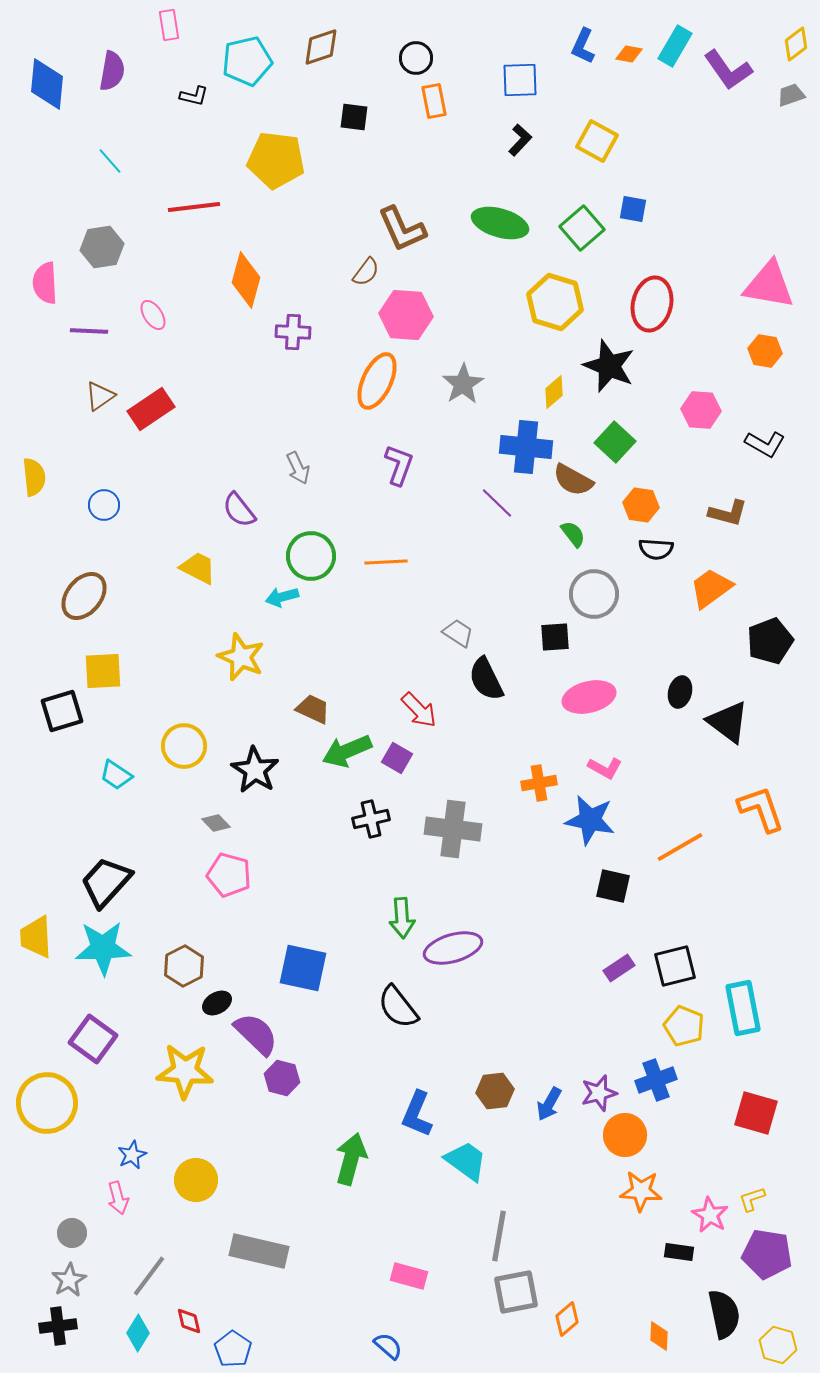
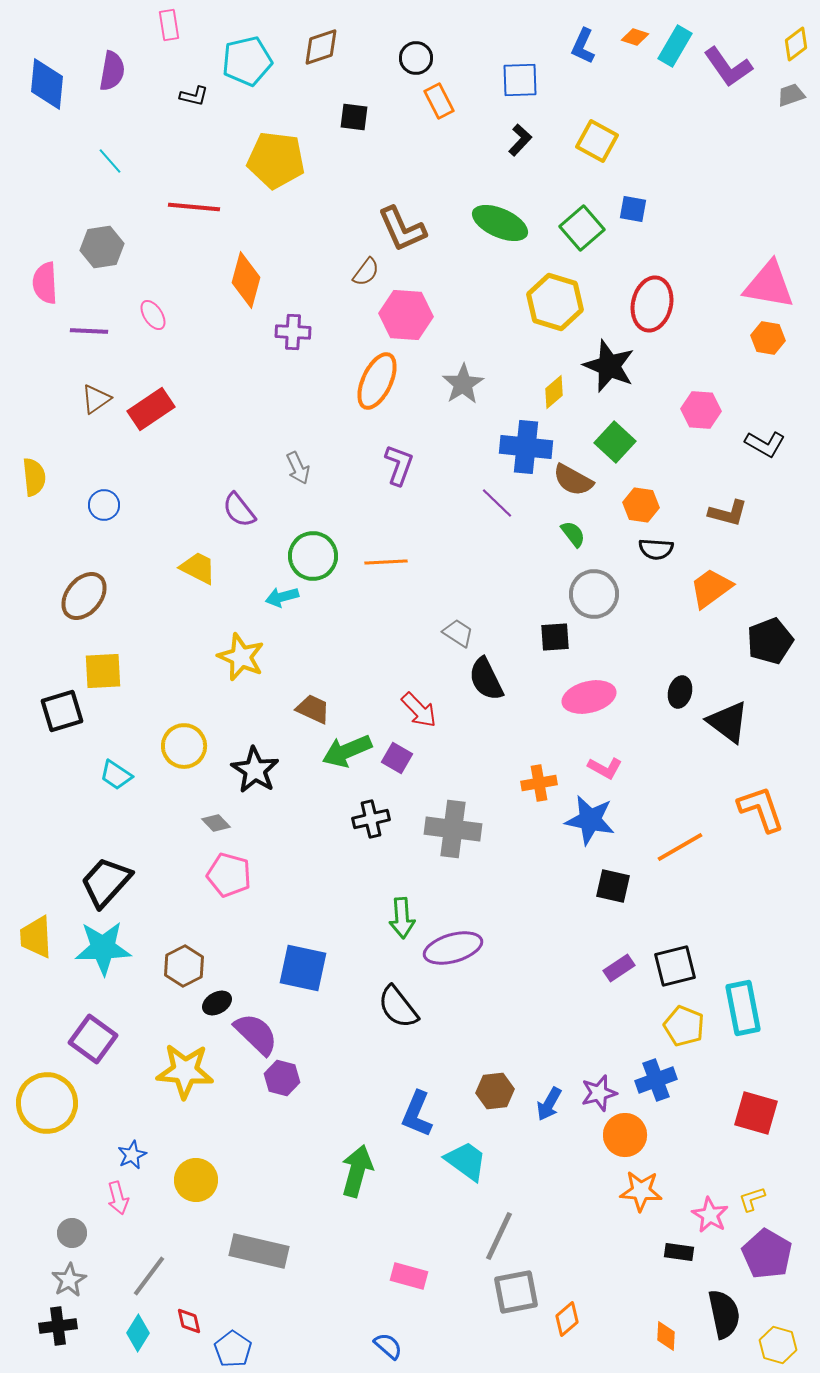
orange diamond at (629, 54): moved 6 px right, 17 px up; rotated 8 degrees clockwise
purple L-shape at (728, 70): moved 3 px up
orange rectangle at (434, 101): moved 5 px right; rotated 16 degrees counterclockwise
red line at (194, 207): rotated 12 degrees clockwise
green ellipse at (500, 223): rotated 8 degrees clockwise
orange hexagon at (765, 351): moved 3 px right, 13 px up
brown triangle at (100, 396): moved 4 px left, 3 px down
green circle at (311, 556): moved 2 px right
green arrow at (351, 1159): moved 6 px right, 12 px down
gray line at (499, 1236): rotated 15 degrees clockwise
purple pentagon at (767, 1254): rotated 21 degrees clockwise
orange diamond at (659, 1336): moved 7 px right
